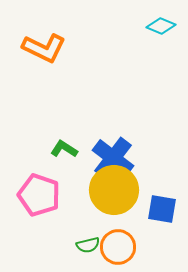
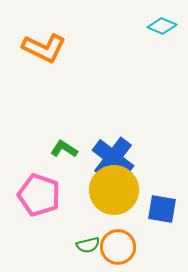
cyan diamond: moved 1 px right
